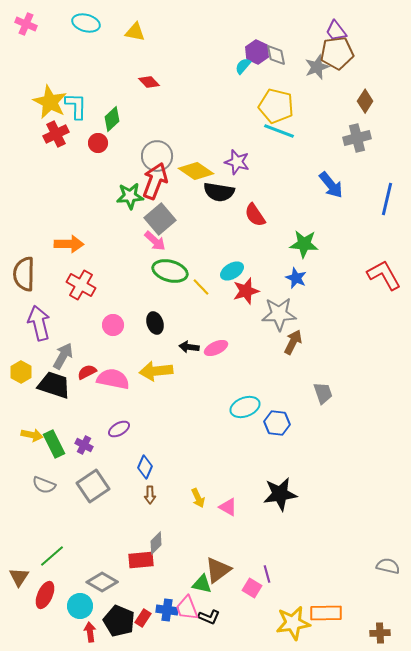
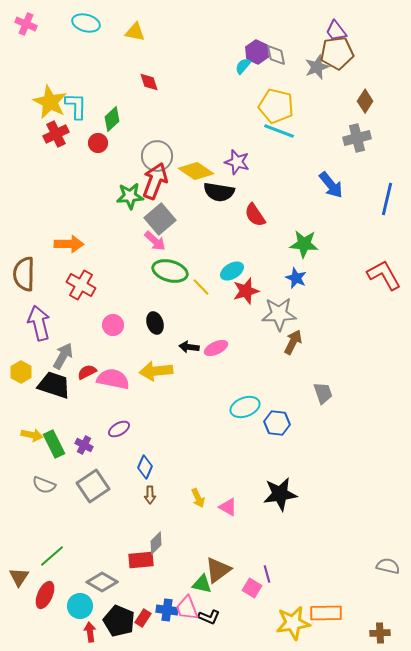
red diamond at (149, 82): rotated 25 degrees clockwise
